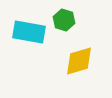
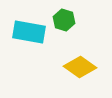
yellow diamond: moved 1 px right, 6 px down; rotated 52 degrees clockwise
